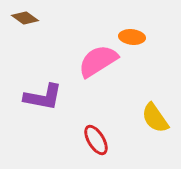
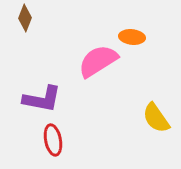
brown diamond: rotated 76 degrees clockwise
purple L-shape: moved 1 px left, 2 px down
yellow semicircle: moved 1 px right
red ellipse: moved 43 px left; rotated 20 degrees clockwise
